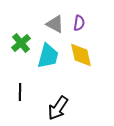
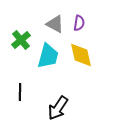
green cross: moved 3 px up
